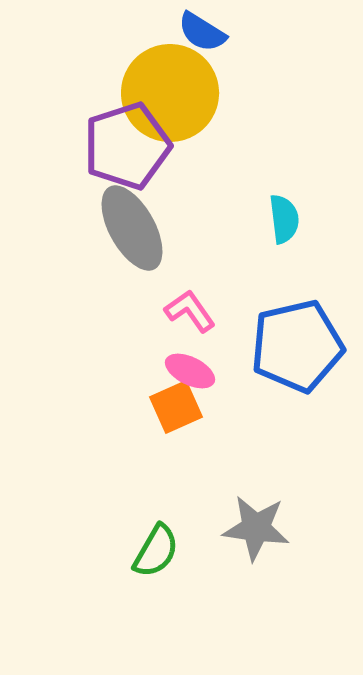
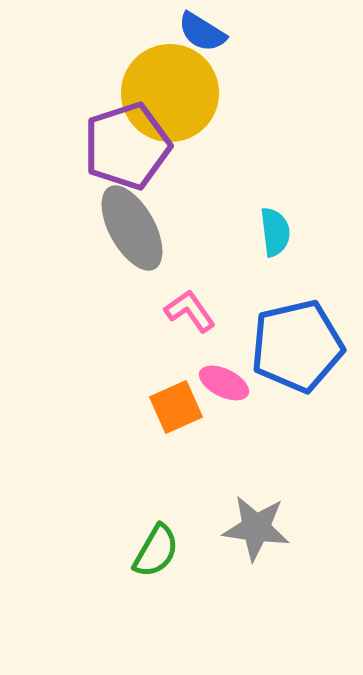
cyan semicircle: moved 9 px left, 13 px down
pink ellipse: moved 34 px right, 12 px down
